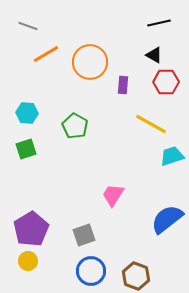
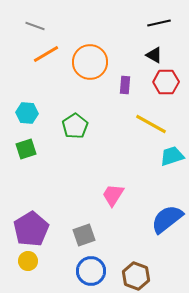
gray line: moved 7 px right
purple rectangle: moved 2 px right
green pentagon: rotated 10 degrees clockwise
